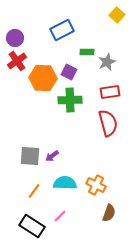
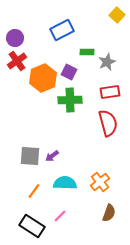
orange hexagon: rotated 24 degrees counterclockwise
orange cross: moved 4 px right, 3 px up; rotated 24 degrees clockwise
